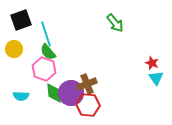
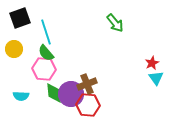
black square: moved 1 px left, 2 px up
cyan line: moved 2 px up
green semicircle: moved 2 px left, 1 px down
red star: rotated 24 degrees clockwise
pink hexagon: rotated 15 degrees counterclockwise
purple circle: moved 1 px down
